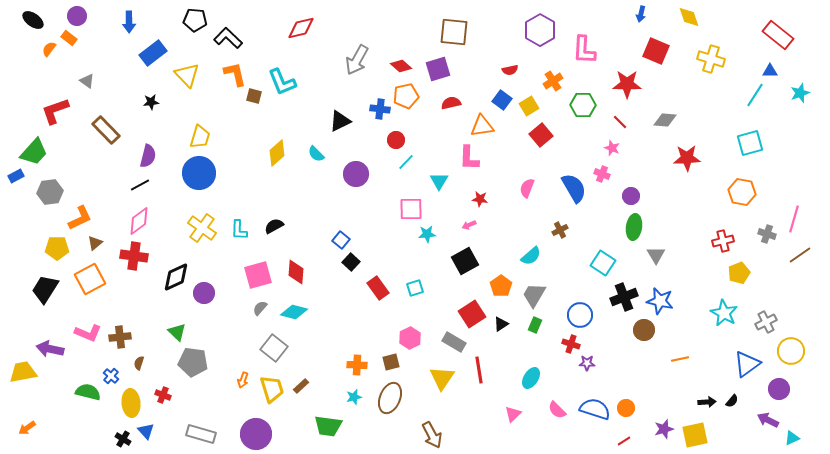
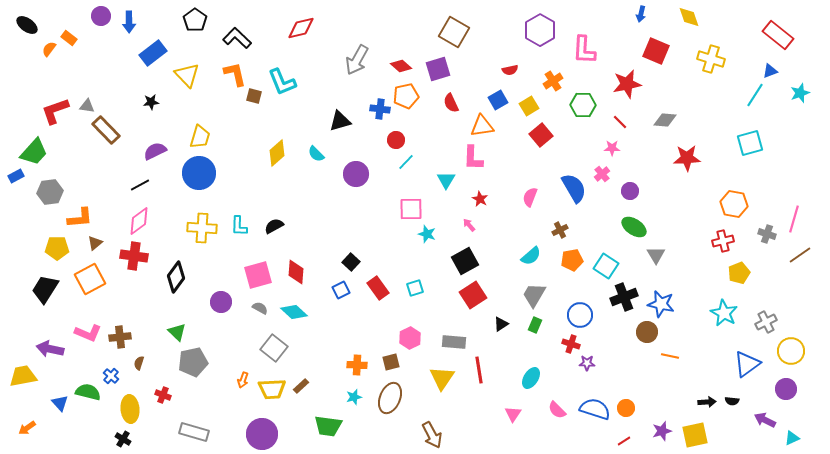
purple circle at (77, 16): moved 24 px right
black ellipse at (33, 20): moved 6 px left, 5 px down
black pentagon at (195, 20): rotated 30 degrees clockwise
brown square at (454, 32): rotated 24 degrees clockwise
black L-shape at (228, 38): moved 9 px right
blue triangle at (770, 71): rotated 21 degrees counterclockwise
gray triangle at (87, 81): moved 25 px down; rotated 28 degrees counterclockwise
red star at (627, 84): rotated 12 degrees counterclockwise
blue square at (502, 100): moved 4 px left; rotated 24 degrees clockwise
red semicircle at (451, 103): rotated 102 degrees counterclockwise
black triangle at (340, 121): rotated 10 degrees clockwise
pink star at (612, 148): rotated 21 degrees counterclockwise
purple semicircle at (148, 156): moved 7 px right, 5 px up; rotated 130 degrees counterclockwise
pink L-shape at (469, 158): moved 4 px right
pink cross at (602, 174): rotated 28 degrees clockwise
cyan triangle at (439, 181): moved 7 px right, 1 px up
pink semicircle at (527, 188): moved 3 px right, 9 px down
orange hexagon at (742, 192): moved 8 px left, 12 px down
purple circle at (631, 196): moved 1 px left, 5 px up
red star at (480, 199): rotated 21 degrees clockwise
orange L-shape at (80, 218): rotated 20 degrees clockwise
pink arrow at (469, 225): rotated 72 degrees clockwise
green ellipse at (634, 227): rotated 65 degrees counterclockwise
yellow cross at (202, 228): rotated 32 degrees counterclockwise
cyan L-shape at (239, 230): moved 4 px up
cyan star at (427, 234): rotated 24 degrees clockwise
blue square at (341, 240): moved 50 px down; rotated 24 degrees clockwise
cyan square at (603, 263): moved 3 px right, 3 px down
black diamond at (176, 277): rotated 28 degrees counterclockwise
orange pentagon at (501, 286): moved 71 px right, 26 px up; rotated 25 degrees clockwise
purple circle at (204, 293): moved 17 px right, 9 px down
blue star at (660, 301): moved 1 px right, 3 px down
gray semicircle at (260, 308): rotated 77 degrees clockwise
cyan diamond at (294, 312): rotated 28 degrees clockwise
red square at (472, 314): moved 1 px right, 19 px up
brown circle at (644, 330): moved 3 px right, 2 px down
gray rectangle at (454, 342): rotated 25 degrees counterclockwise
orange line at (680, 359): moved 10 px left, 3 px up; rotated 24 degrees clockwise
gray pentagon at (193, 362): rotated 20 degrees counterclockwise
yellow trapezoid at (23, 372): moved 4 px down
yellow trapezoid at (272, 389): rotated 104 degrees clockwise
purple circle at (779, 389): moved 7 px right
black semicircle at (732, 401): rotated 56 degrees clockwise
yellow ellipse at (131, 403): moved 1 px left, 6 px down
pink triangle at (513, 414): rotated 12 degrees counterclockwise
purple arrow at (768, 420): moved 3 px left
purple star at (664, 429): moved 2 px left, 2 px down
blue triangle at (146, 431): moved 86 px left, 28 px up
gray rectangle at (201, 434): moved 7 px left, 2 px up
purple circle at (256, 434): moved 6 px right
